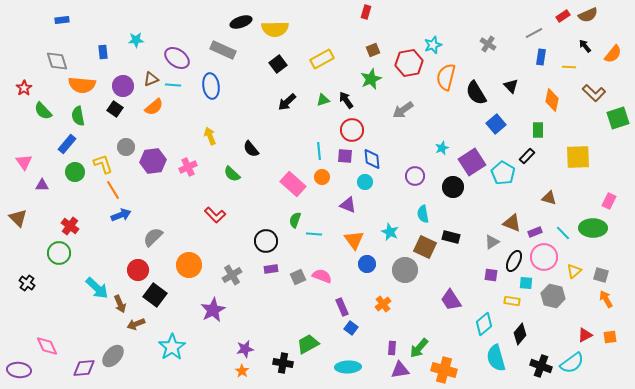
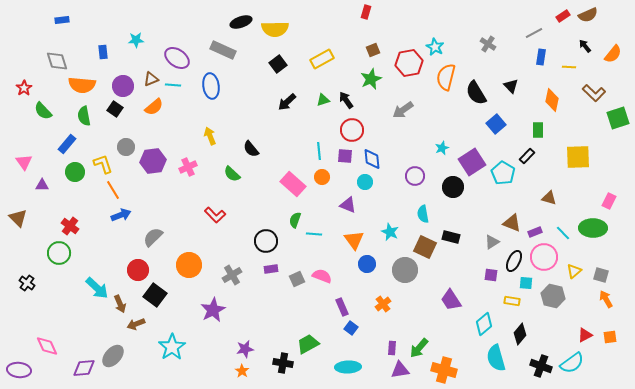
cyan star at (433, 45): moved 2 px right, 2 px down; rotated 24 degrees counterclockwise
green semicircle at (78, 116): moved 6 px right
gray square at (298, 277): moved 1 px left, 2 px down
